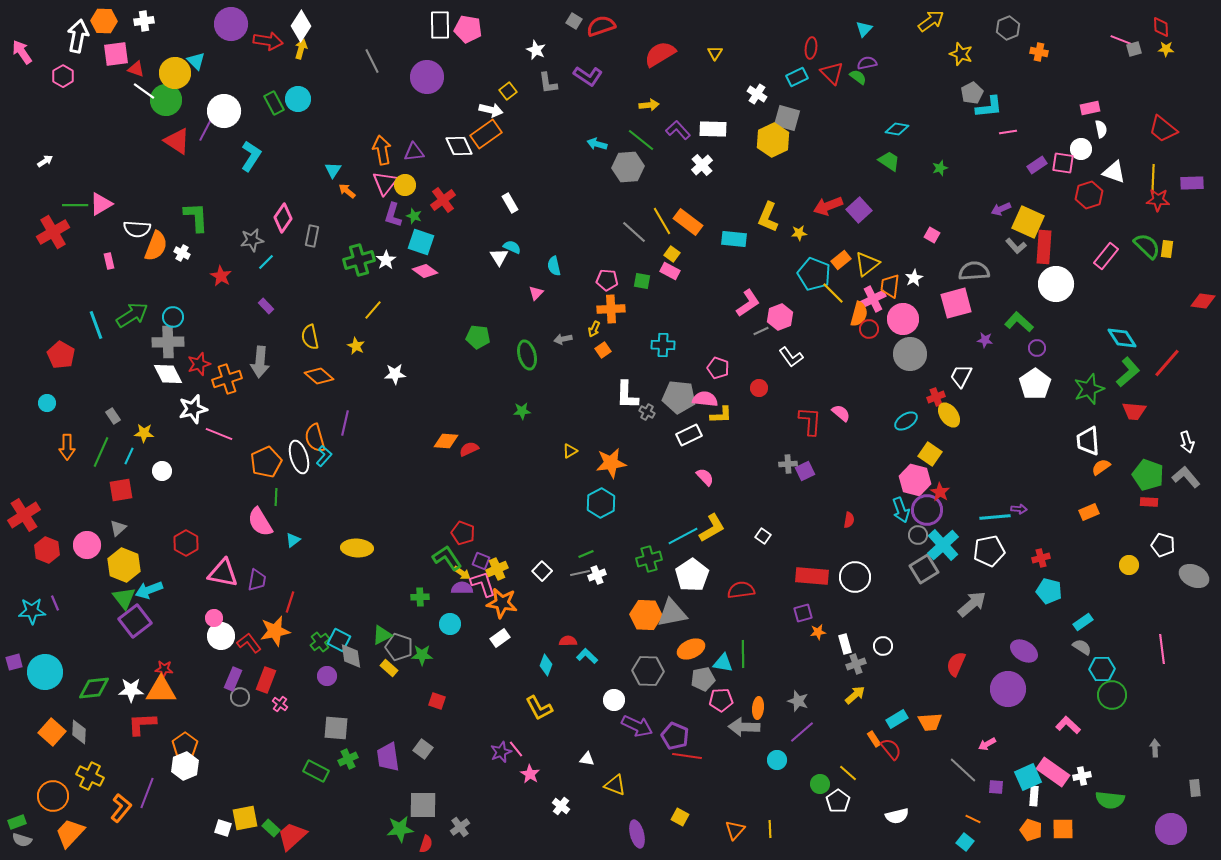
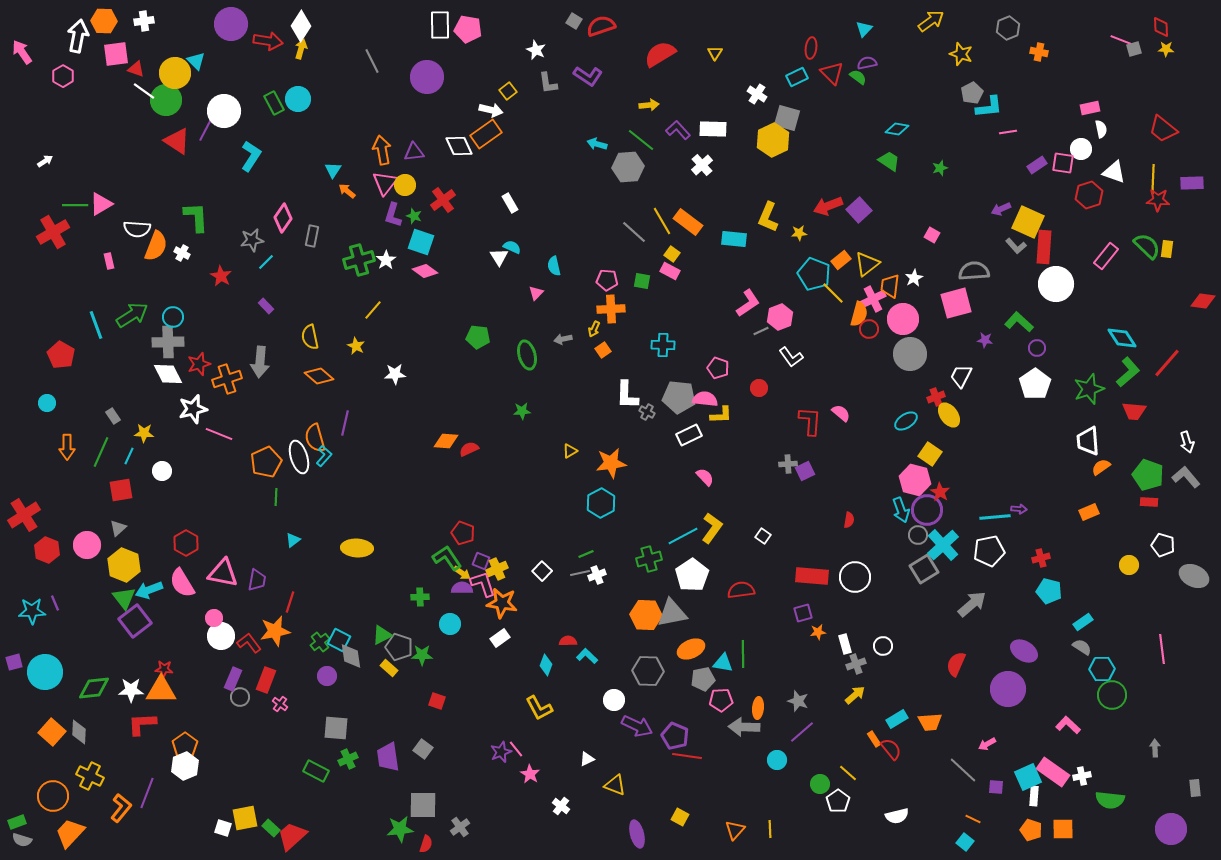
pink semicircle at (260, 522): moved 78 px left, 61 px down
yellow L-shape at (712, 528): rotated 24 degrees counterclockwise
white triangle at (587, 759): rotated 35 degrees counterclockwise
